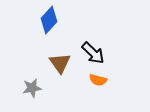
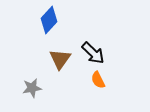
brown triangle: moved 4 px up; rotated 10 degrees clockwise
orange semicircle: rotated 48 degrees clockwise
